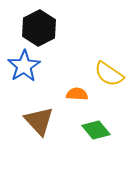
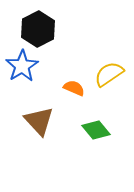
black hexagon: moved 1 px left, 1 px down
blue star: moved 2 px left
yellow semicircle: rotated 112 degrees clockwise
orange semicircle: moved 3 px left, 6 px up; rotated 20 degrees clockwise
